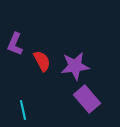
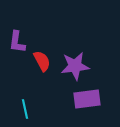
purple L-shape: moved 2 px right, 2 px up; rotated 15 degrees counterclockwise
purple rectangle: rotated 56 degrees counterclockwise
cyan line: moved 2 px right, 1 px up
